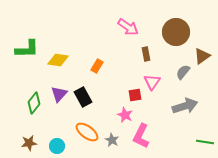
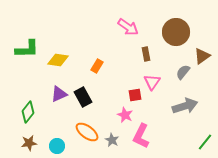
purple triangle: rotated 24 degrees clockwise
green diamond: moved 6 px left, 9 px down
green line: rotated 60 degrees counterclockwise
